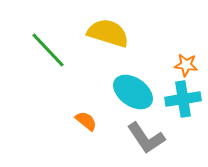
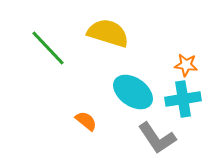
green line: moved 2 px up
gray L-shape: moved 11 px right
